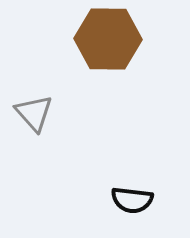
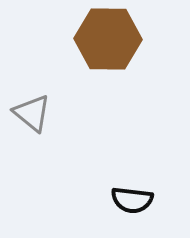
gray triangle: moved 2 px left; rotated 9 degrees counterclockwise
